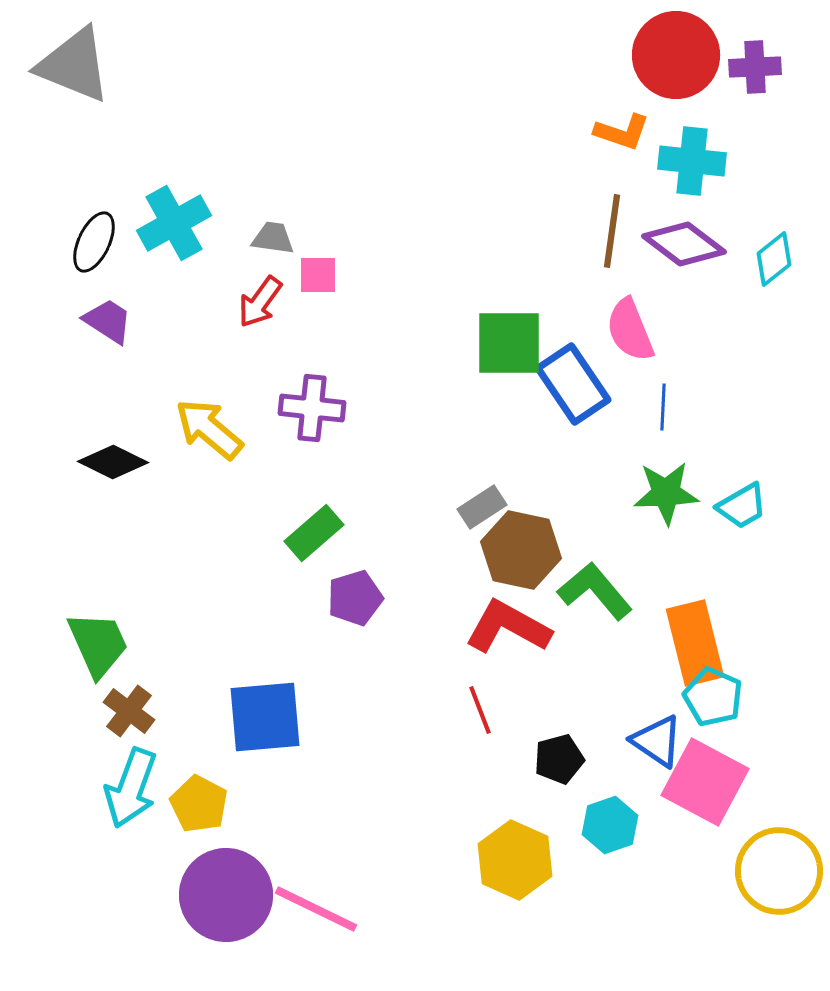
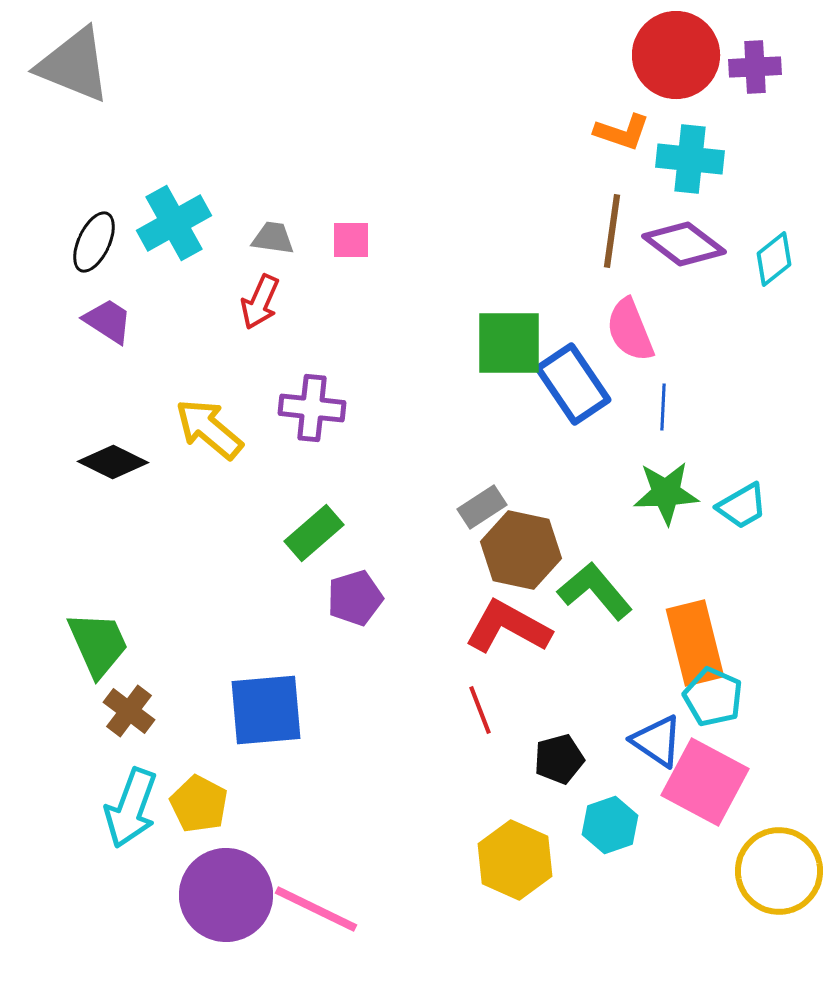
cyan cross at (692, 161): moved 2 px left, 2 px up
pink square at (318, 275): moved 33 px right, 35 px up
red arrow at (260, 302): rotated 12 degrees counterclockwise
blue square at (265, 717): moved 1 px right, 7 px up
cyan arrow at (131, 788): moved 20 px down
